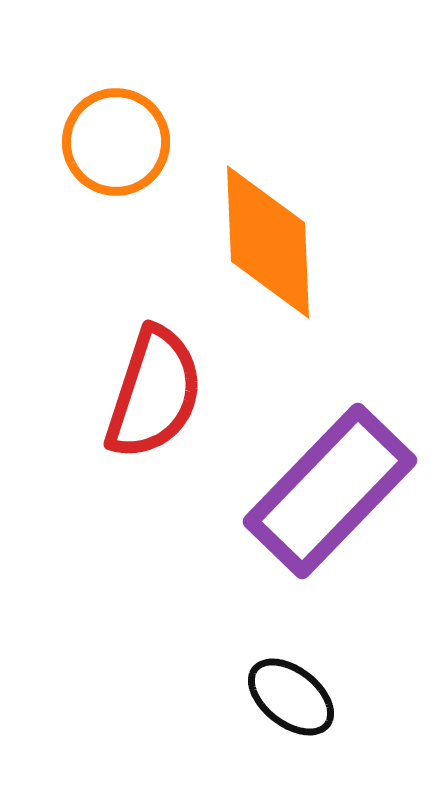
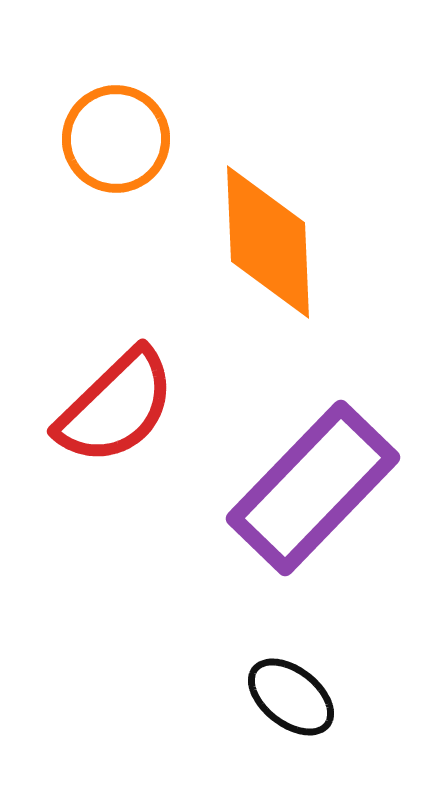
orange circle: moved 3 px up
red semicircle: moved 38 px left, 14 px down; rotated 28 degrees clockwise
purple rectangle: moved 17 px left, 3 px up
